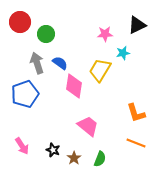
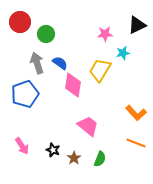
pink diamond: moved 1 px left, 1 px up
orange L-shape: rotated 25 degrees counterclockwise
